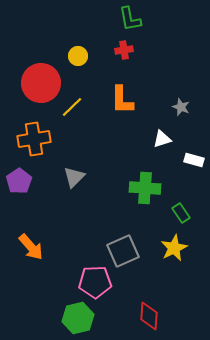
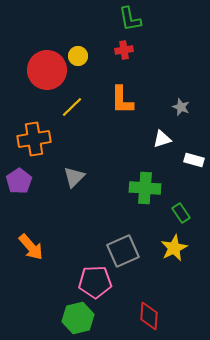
red circle: moved 6 px right, 13 px up
